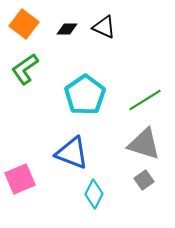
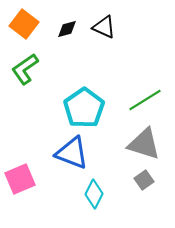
black diamond: rotated 15 degrees counterclockwise
cyan pentagon: moved 1 px left, 13 px down
